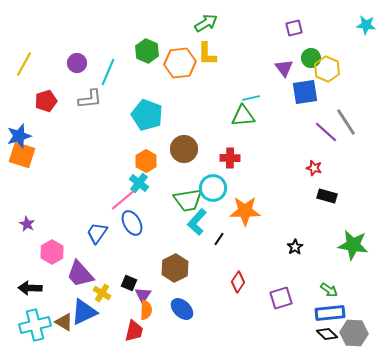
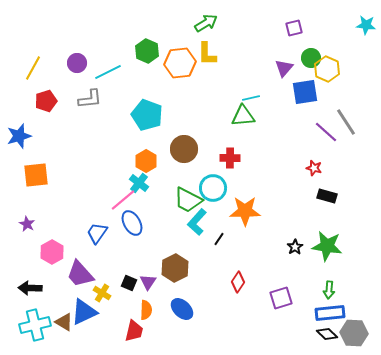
yellow line at (24, 64): moved 9 px right, 4 px down
purple triangle at (284, 68): rotated 18 degrees clockwise
cyan line at (108, 72): rotated 40 degrees clockwise
orange square at (22, 155): moved 14 px right, 20 px down; rotated 24 degrees counterclockwise
green trapezoid at (188, 200): rotated 36 degrees clockwise
green star at (353, 245): moved 26 px left, 1 px down
green arrow at (329, 290): rotated 60 degrees clockwise
purple triangle at (143, 295): moved 5 px right, 13 px up
